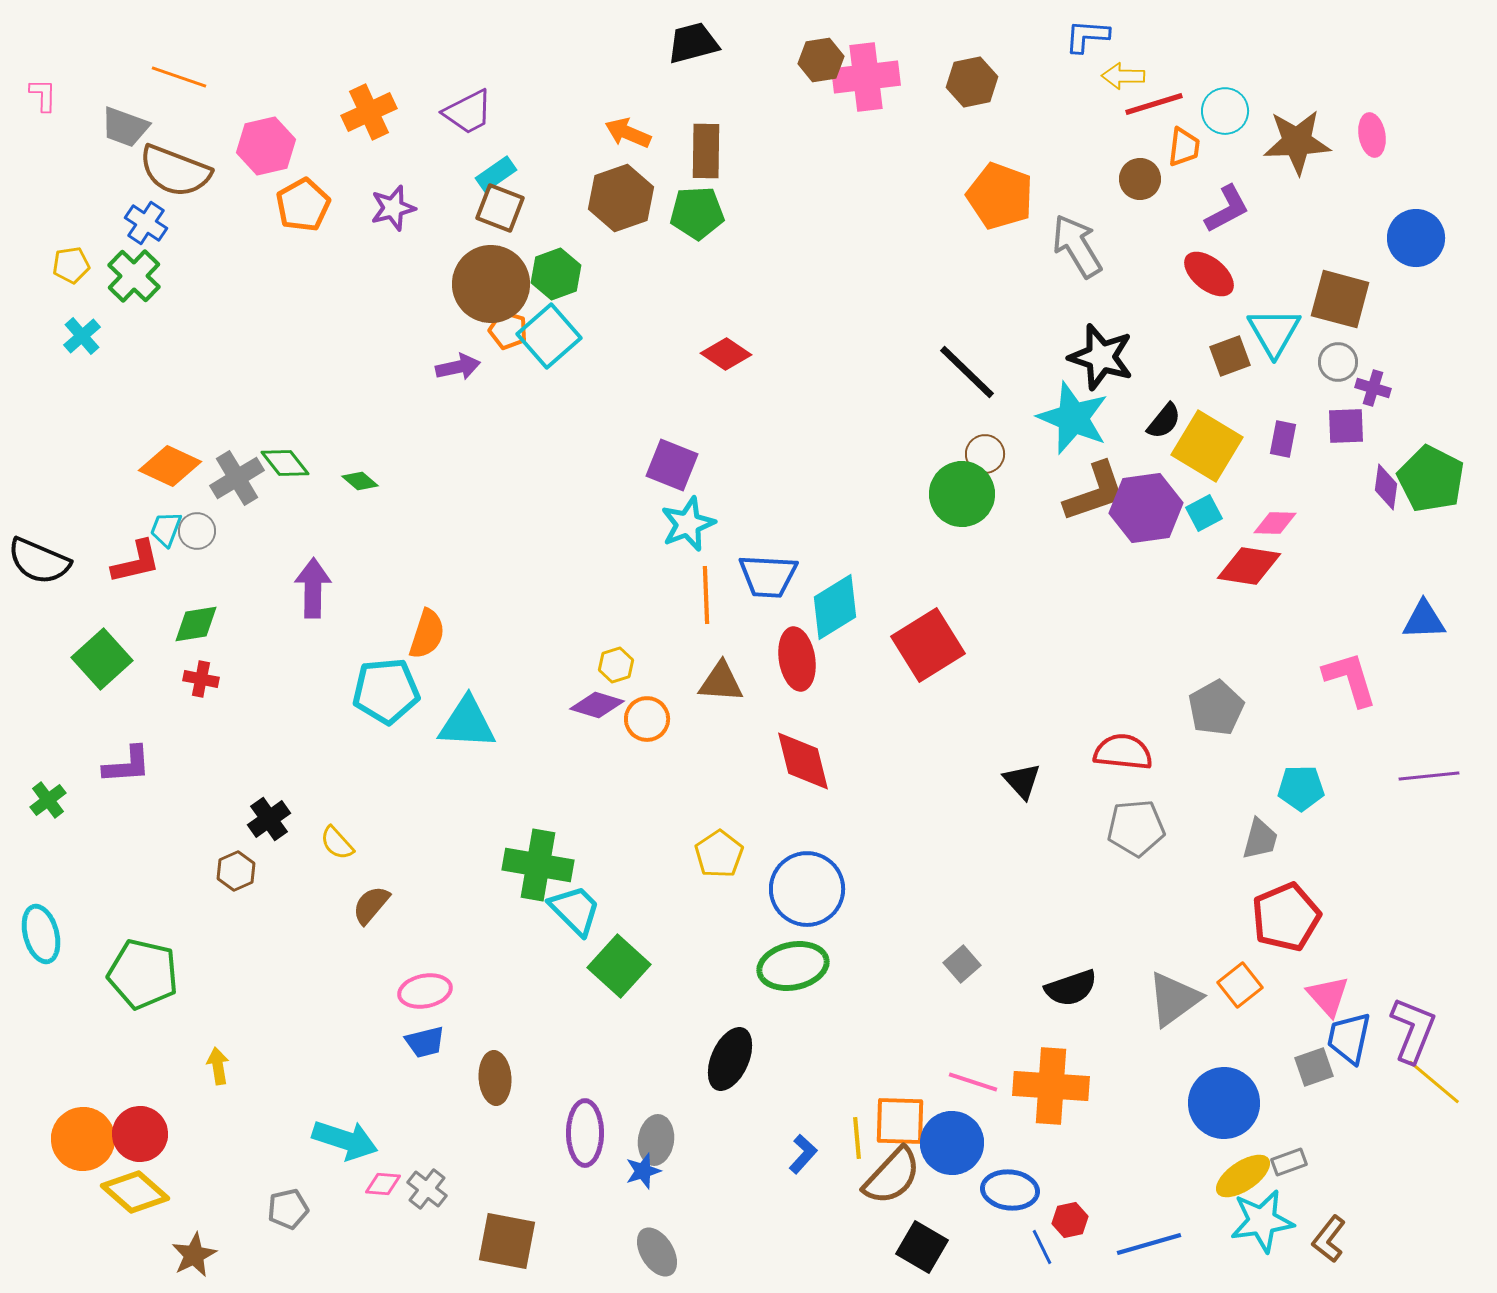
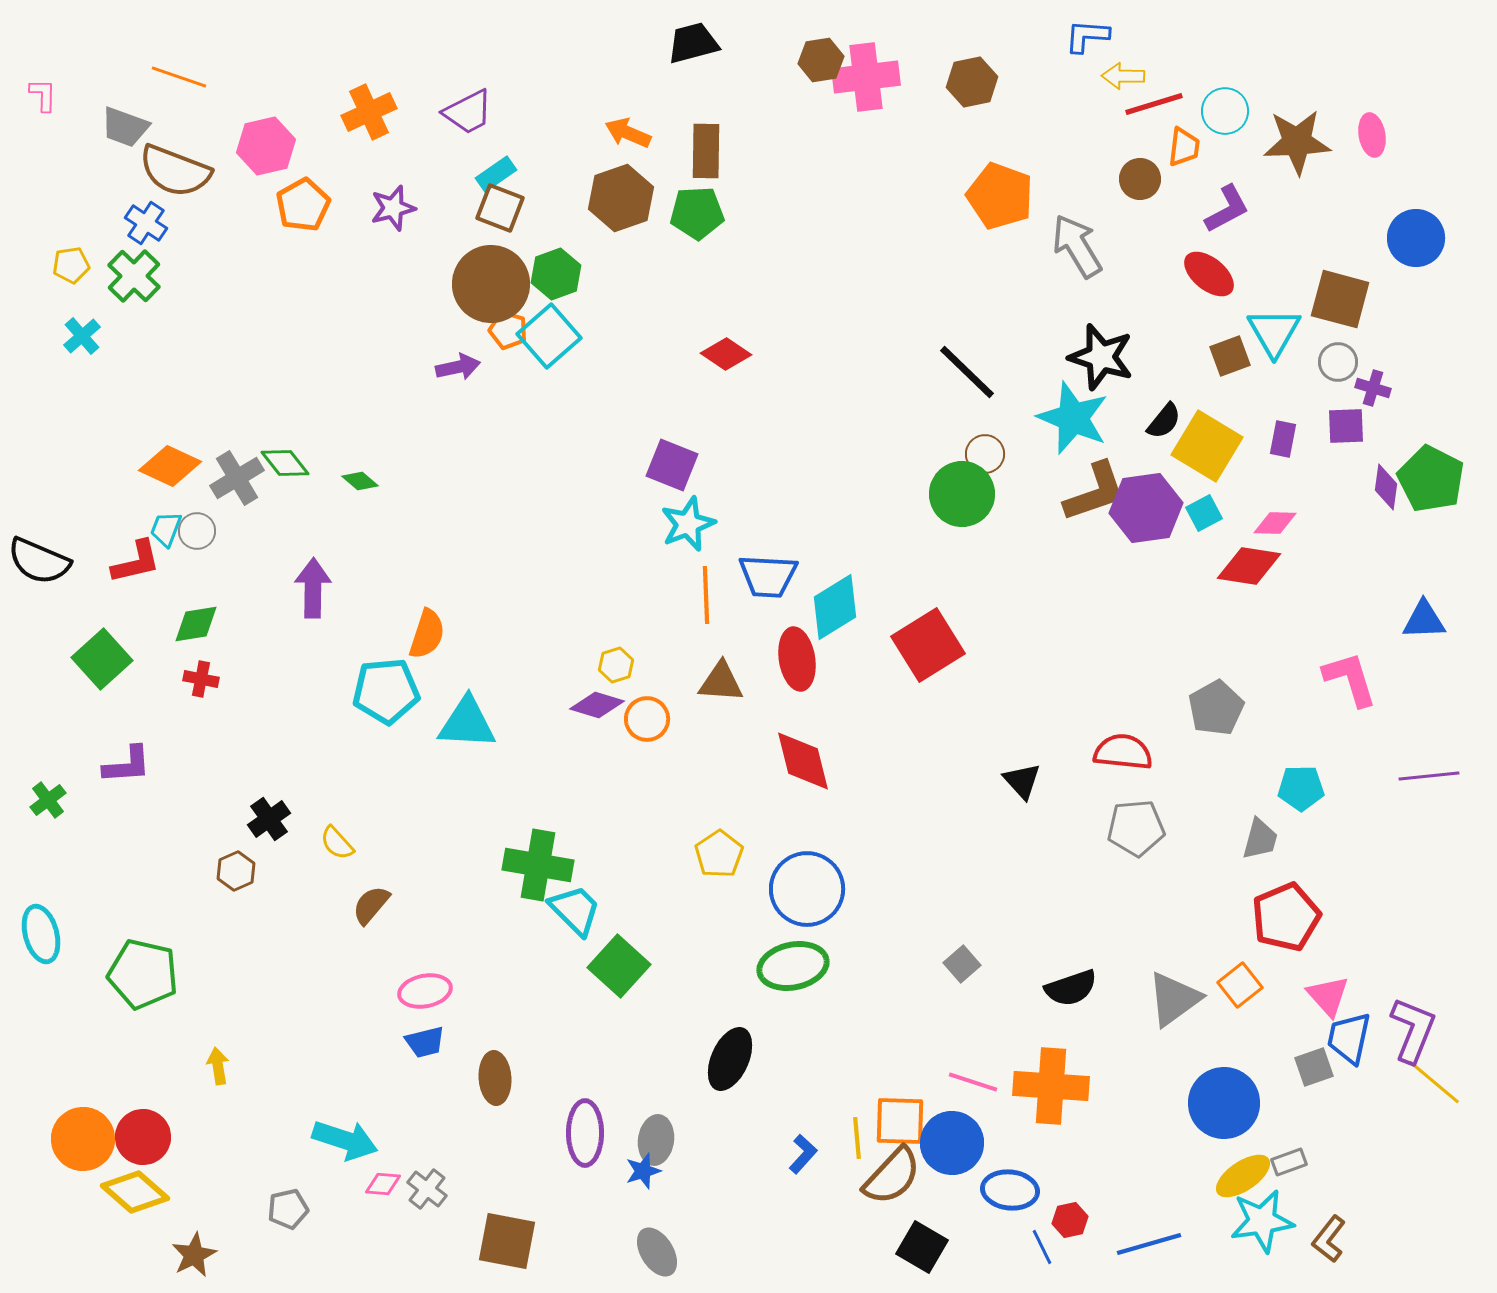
red circle at (140, 1134): moved 3 px right, 3 px down
